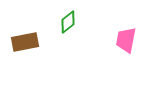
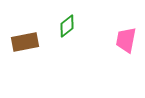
green diamond: moved 1 px left, 4 px down
